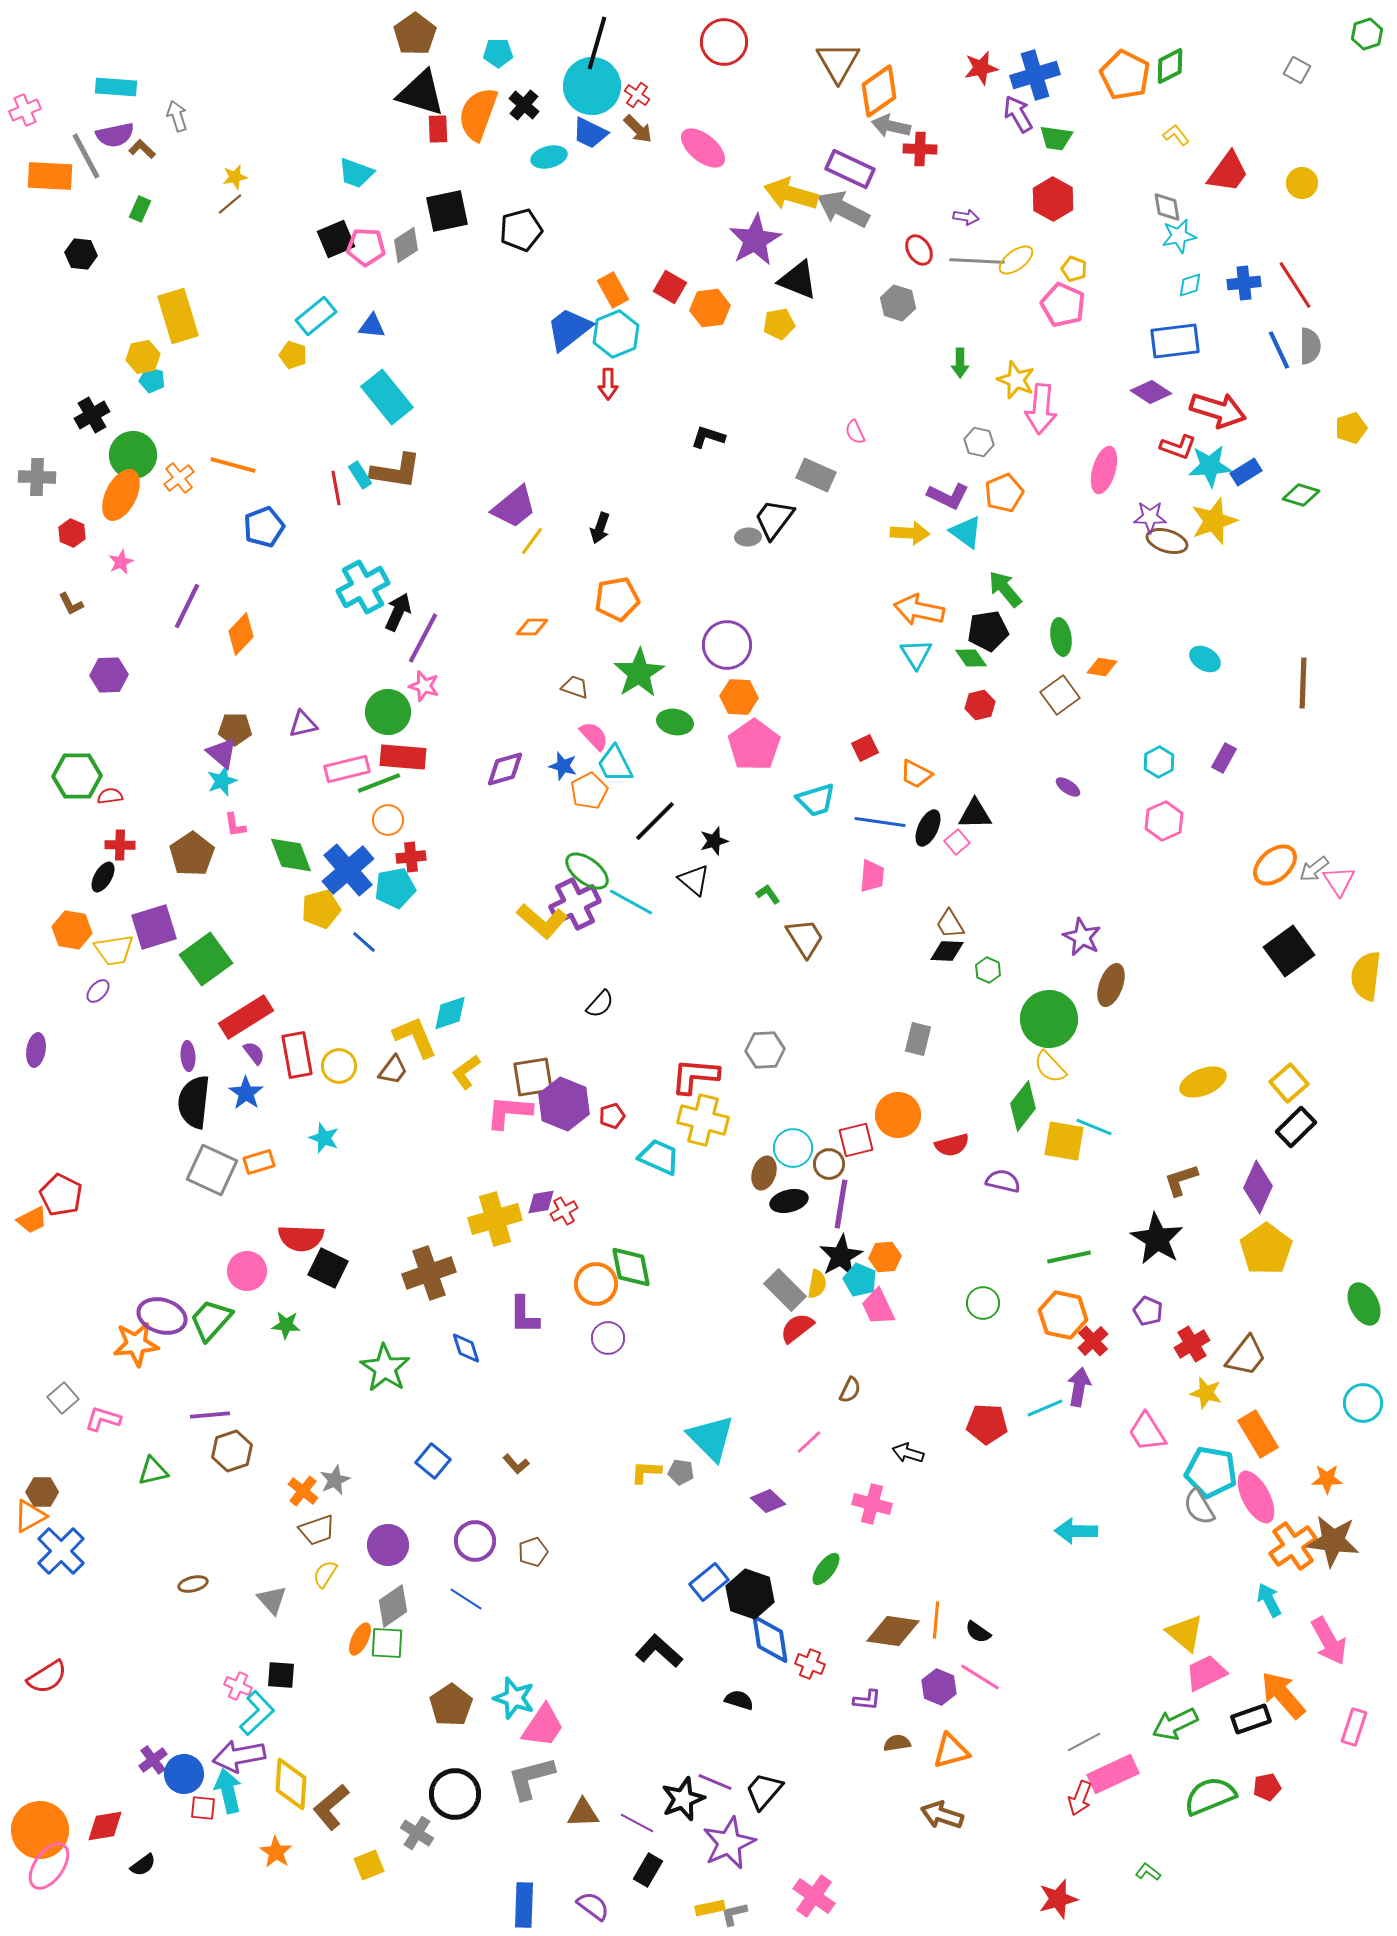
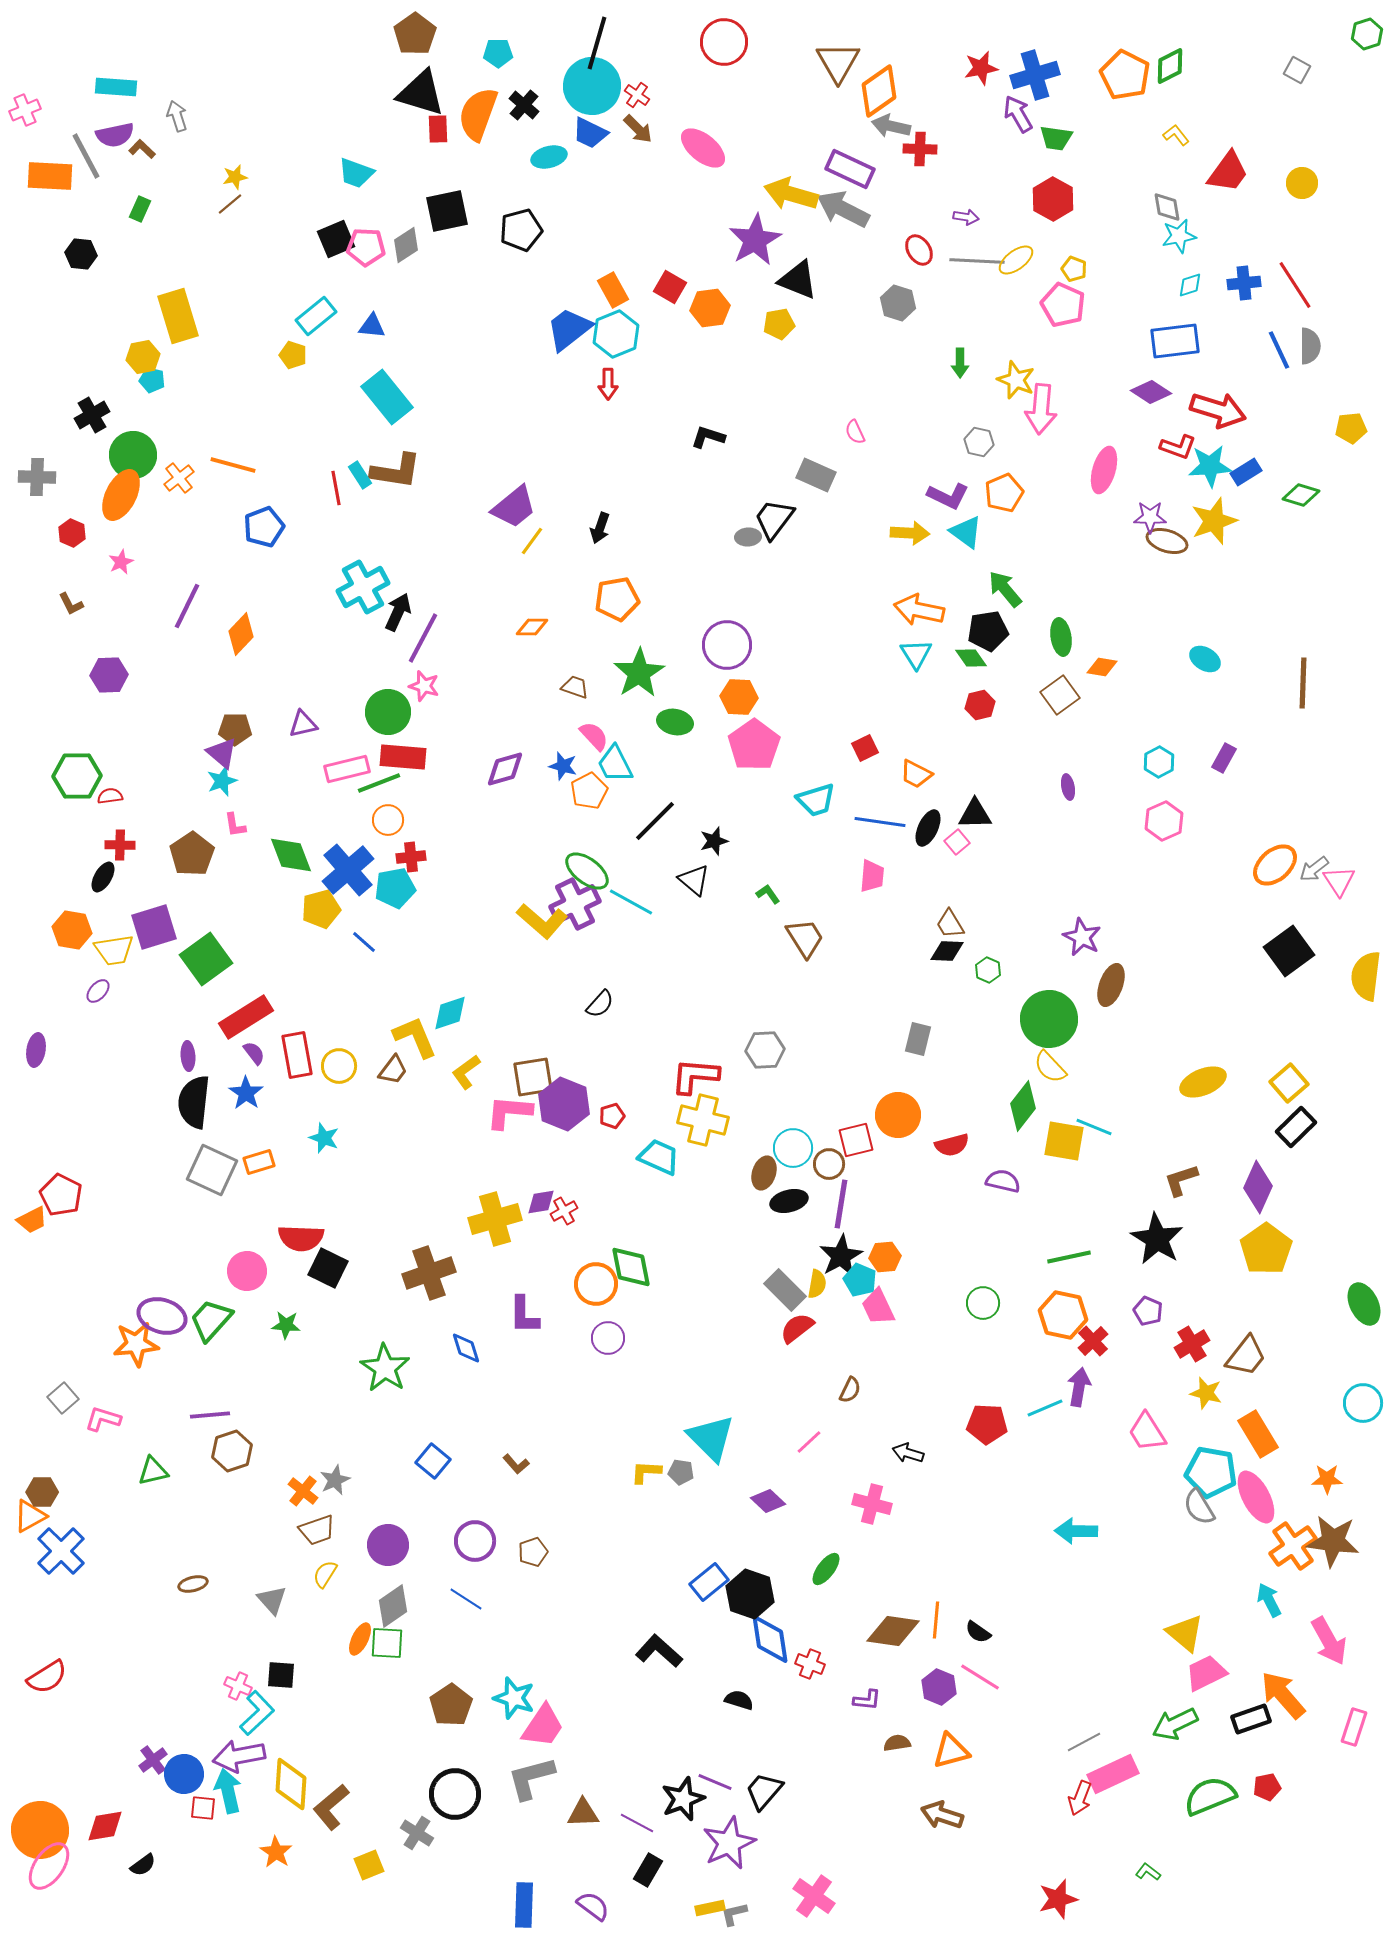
yellow pentagon at (1351, 428): rotated 12 degrees clockwise
purple ellipse at (1068, 787): rotated 45 degrees clockwise
